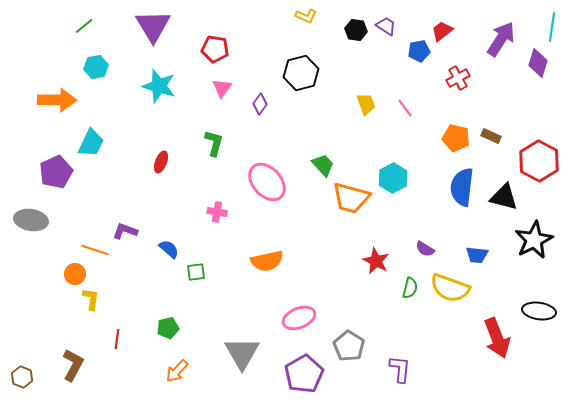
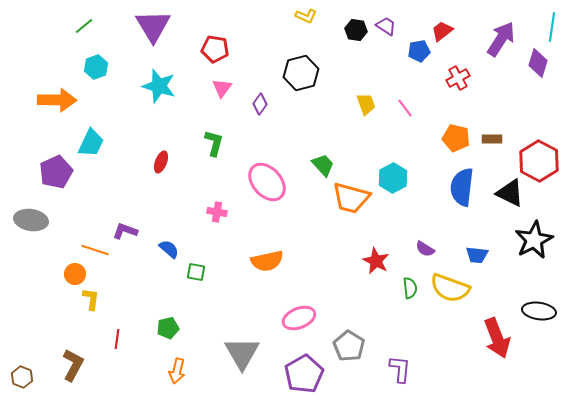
cyan hexagon at (96, 67): rotated 10 degrees counterclockwise
brown rectangle at (491, 136): moved 1 px right, 3 px down; rotated 24 degrees counterclockwise
black triangle at (504, 197): moved 6 px right, 4 px up; rotated 12 degrees clockwise
green square at (196, 272): rotated 18 degrees clockwise
green semicircle at (410, 288): rotated 20 degrees counterclockwise
orange arrow at (177, 371): rotated 30 degrees counterclockwise
